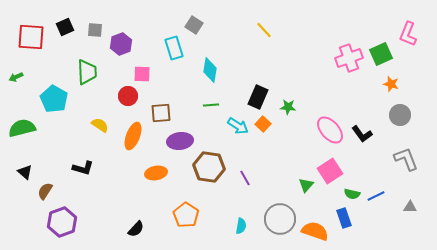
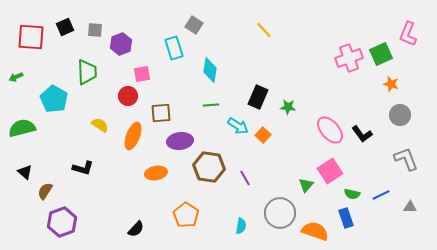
pink square at (142, 74): rotated 12 degrees counterclockwise
orange square at (263, 124): moved 11 px down
blue line at (376, 196): moved 5 px right, 1 px up
blue rectangle at (344, 218): moved 2 px right
gray circle at (280, 219): moved 6 px up
